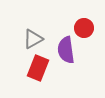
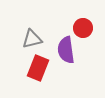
red circle: moved 1 px left
gray triangle: moved 1 px left; rotated 15 degrees clockwise
